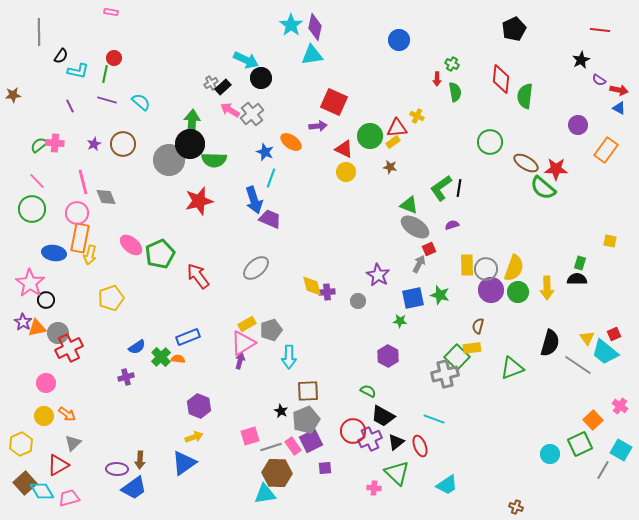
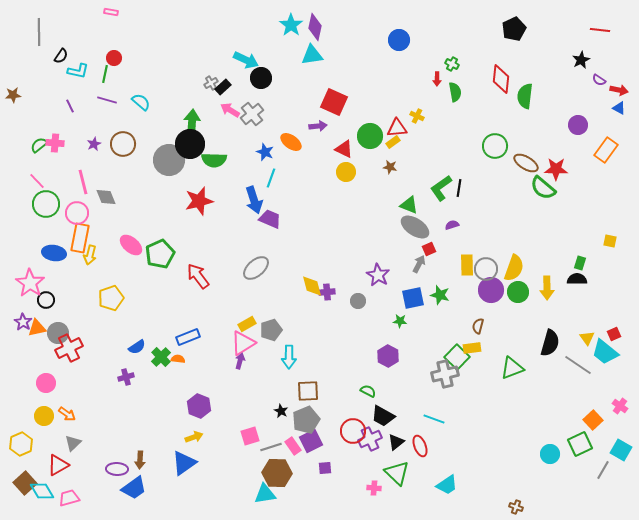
green circle at (490, 142): moved 5 px right, 4 px down
green circle at (32, 209): moved 14 px right, 5 px up
